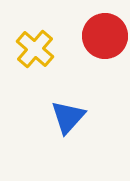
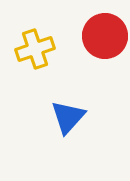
yellow cross: rotated 30 degrees clockwise
